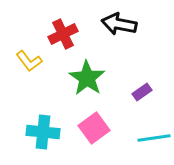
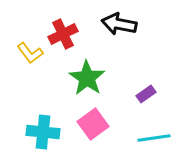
yellow L-shape: moved 1 px right, 8 px up
purple rectangle: moved 4 px right, 2 px down
pink square: moved 1 px left, 4 px up
